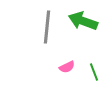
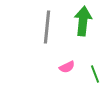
green arrow: rotated 76 degrees clockwise
green line: moved 1 px right, 2 px down
